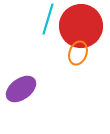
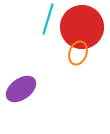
red circle: moved 1 px right, 1 px down
